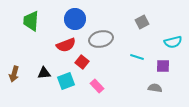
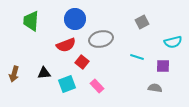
cyan square: moved 1 px right, 3 px down
